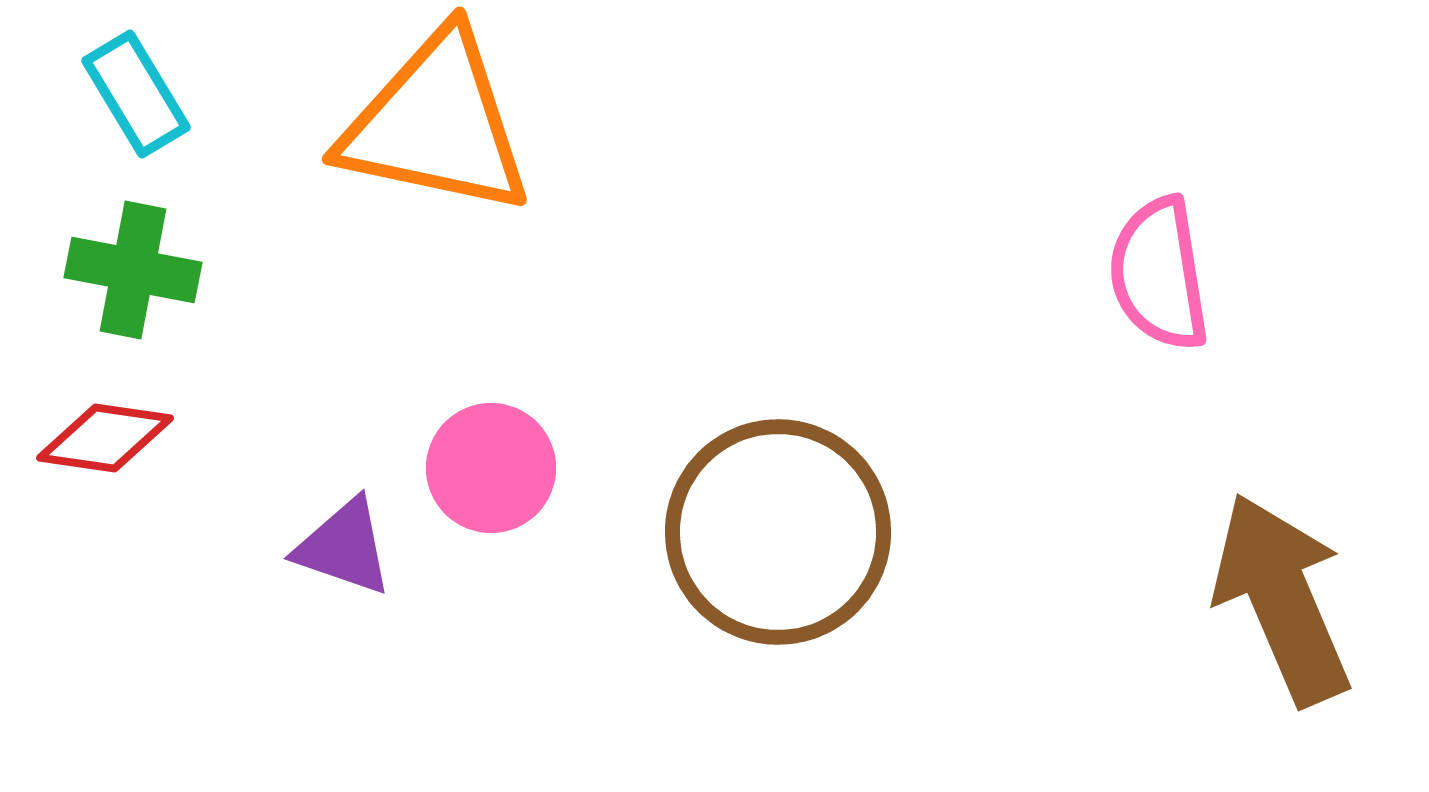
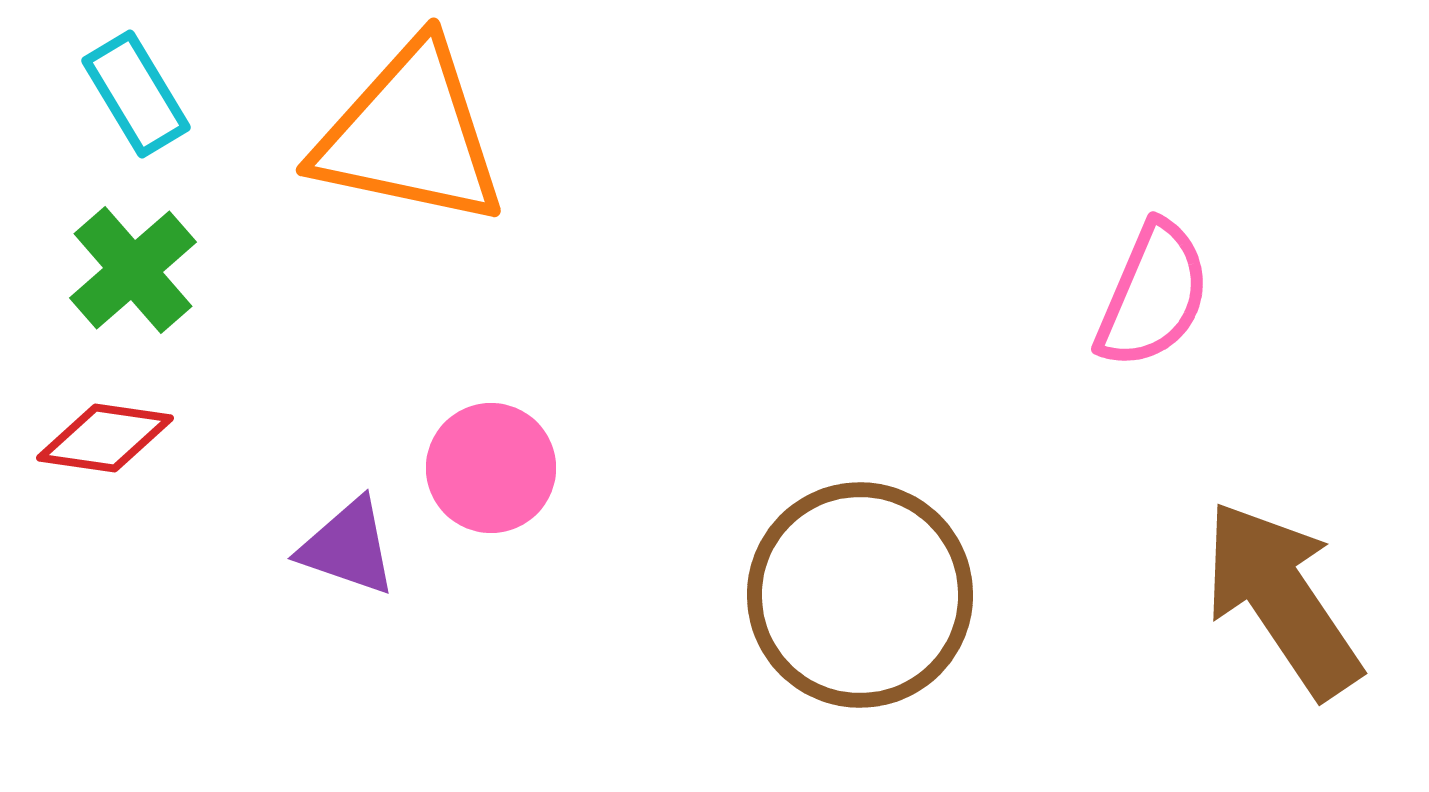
orange triangle: moved 26 px left, 11 px down
green cross: rotated 38 degrees clockwise
pink semicircle: moved 6 px left, 21 px down; rotated 148 degrees counterclockwise
brown circle: moved 82 px right, 63 px down
purple triangle: moved 4 px right
brown arrow: rotated 11 degrees counterclockwise
